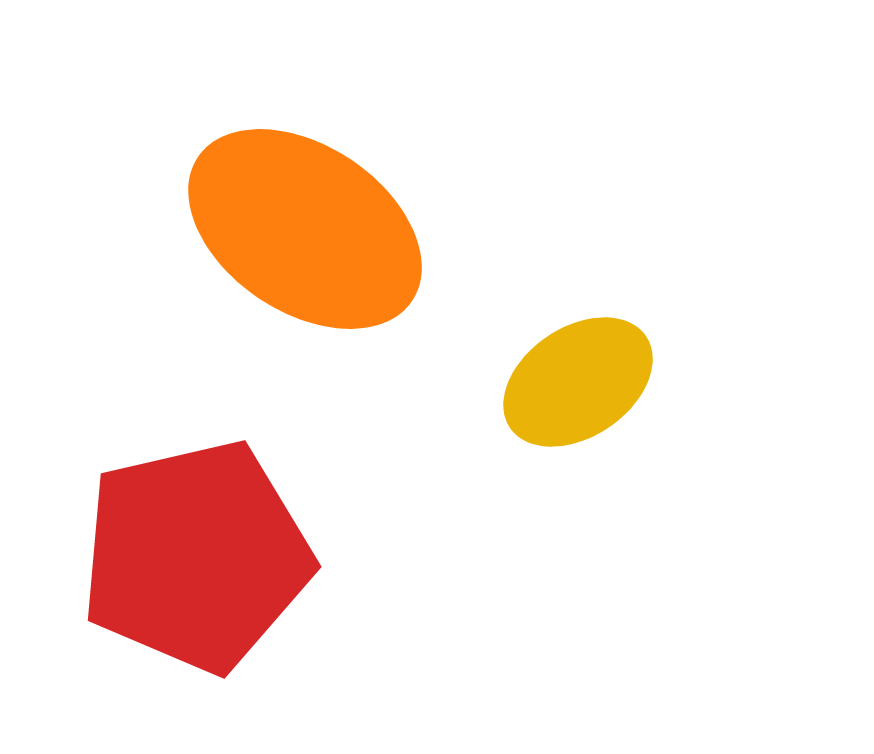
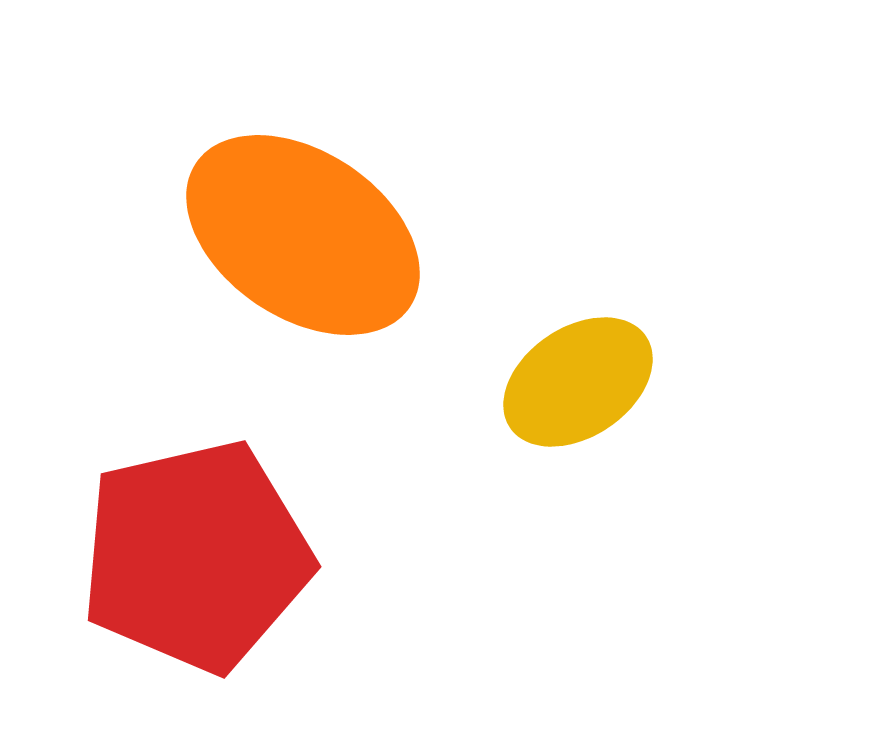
orange ellipse: moved 2 px left, 6 px down
